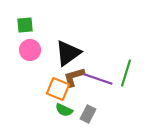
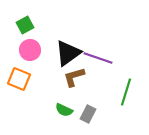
green square: rotated 24 degrees counterclockwise
green line: moved 19 px down
purple line: moved 21 px up
orange square: moved 39 px left, 10 px up
